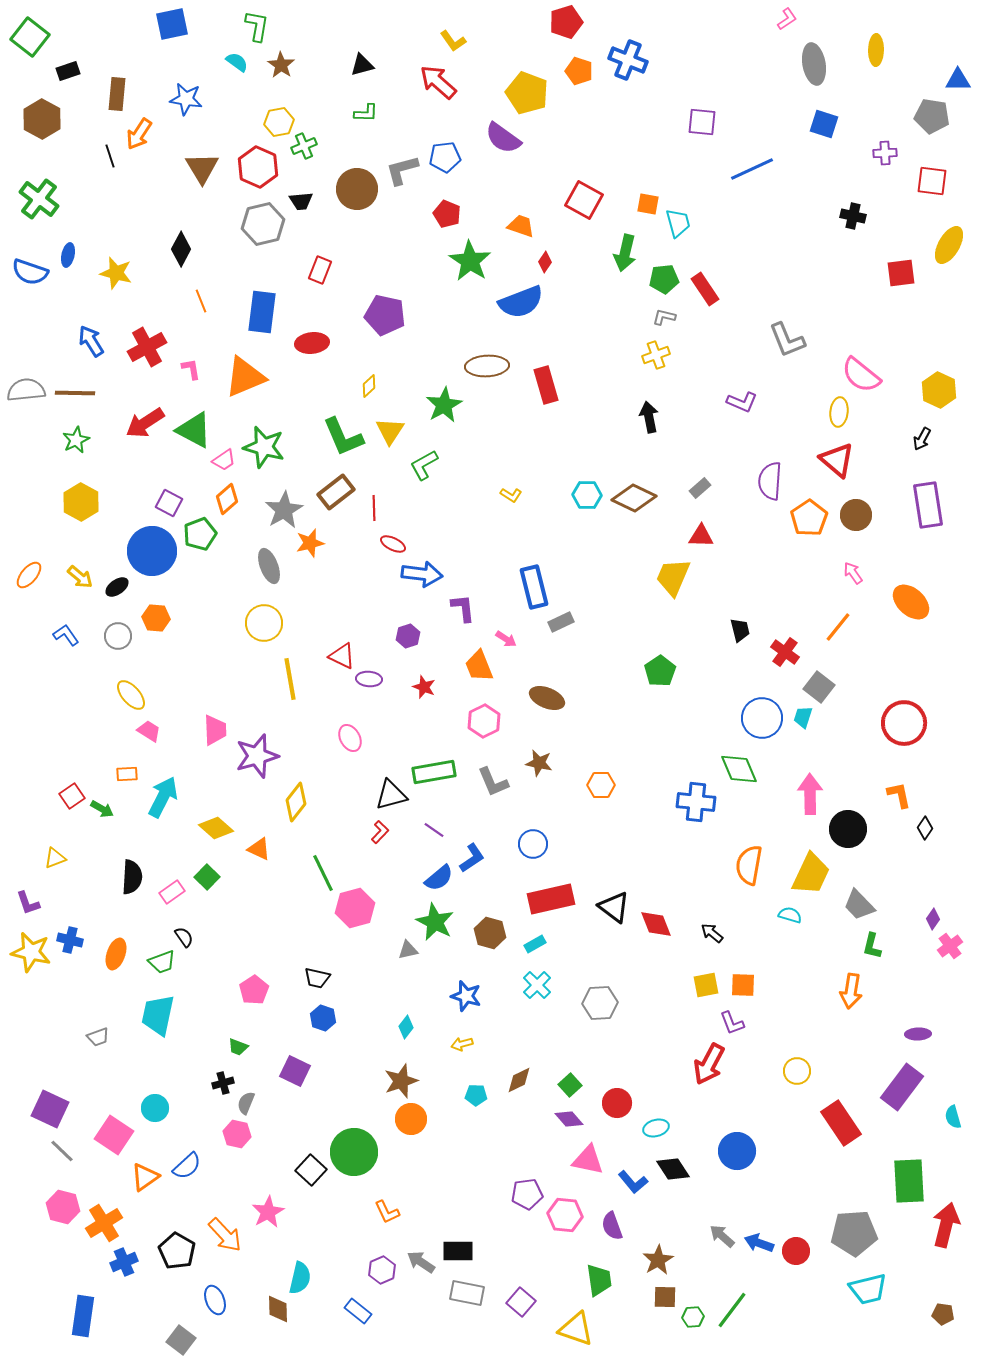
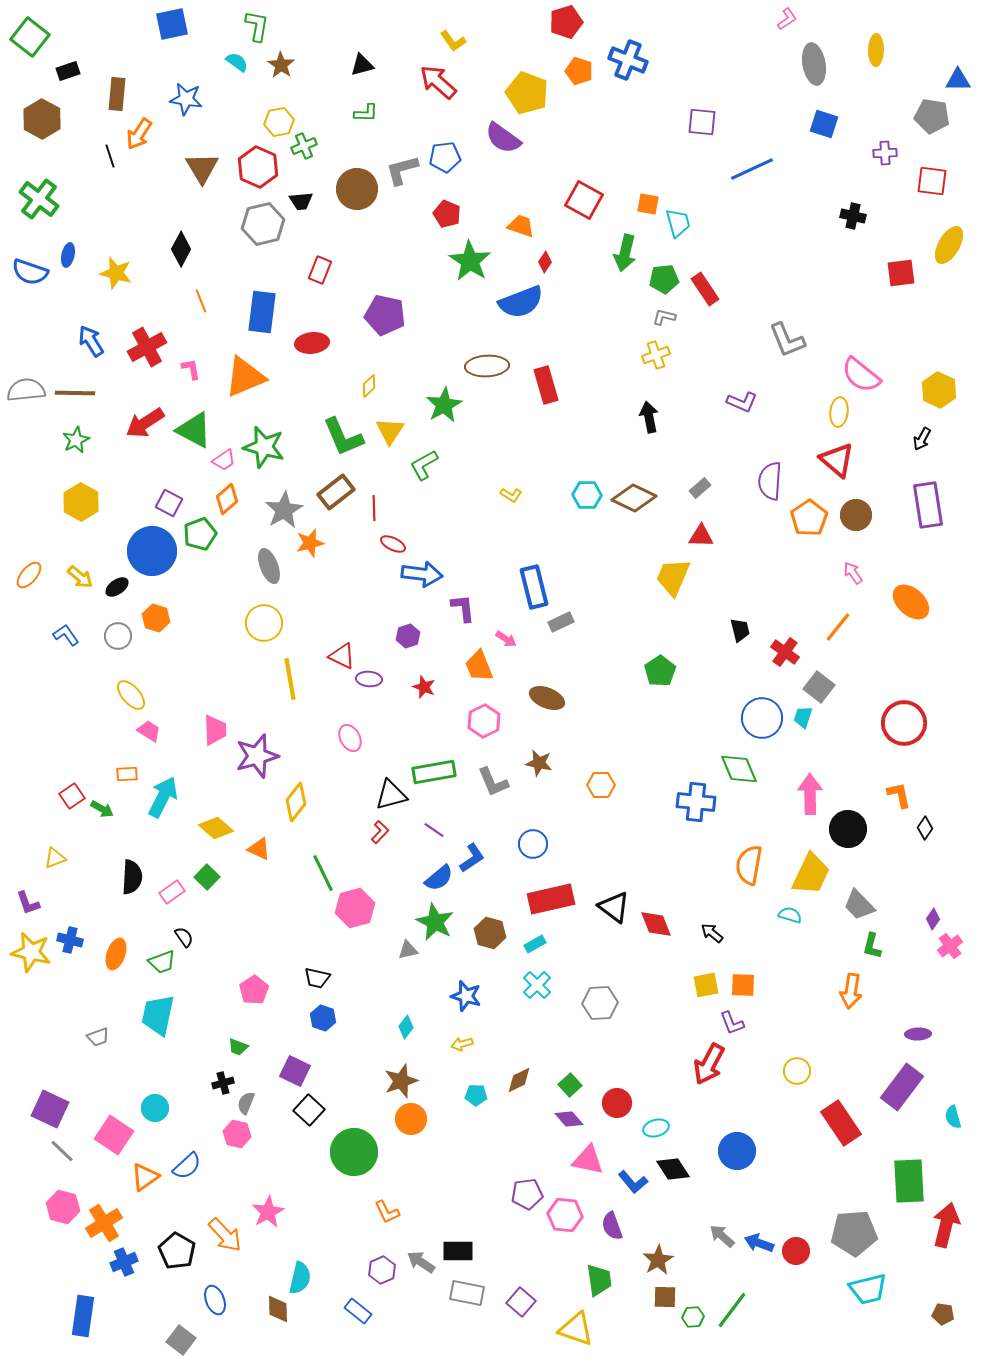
orange hexagon at (156, 618): rotated 12 degrees clockwise
black square at (311, 1170): moved 2 px left, 60 px up
